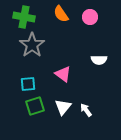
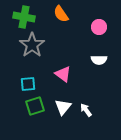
pink circle: moved 9 px right, 10 px down
